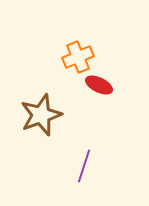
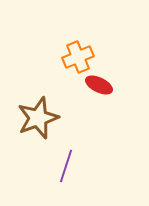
brown star: moved 3 px left, 3 px down
purple line: moved 18 px left
